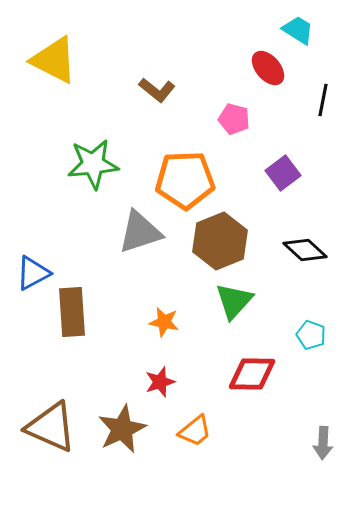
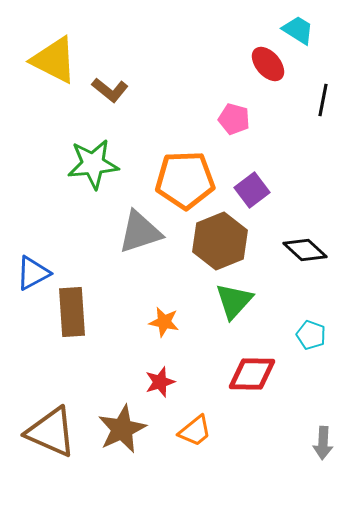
red ellipse: moved 4 px up
brown L-shape: moved 47 px left
purple square: moved 31 px left, 17 px down
brown triangle: moved 5 px down
